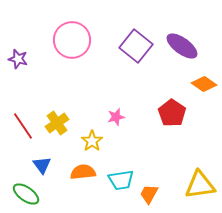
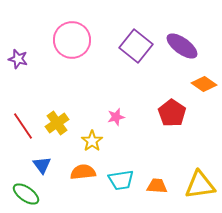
orange trapezoid: moved 8 px right, 8 px up; rotated 65 degrees clockwise
